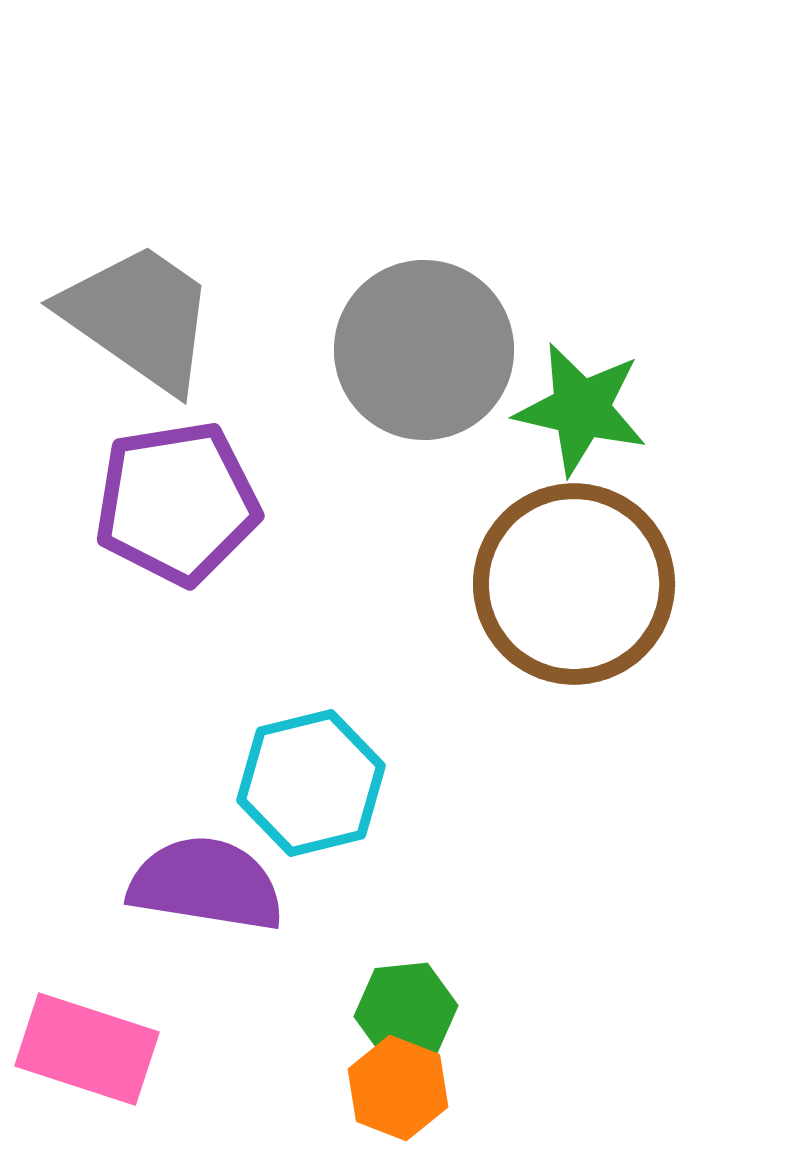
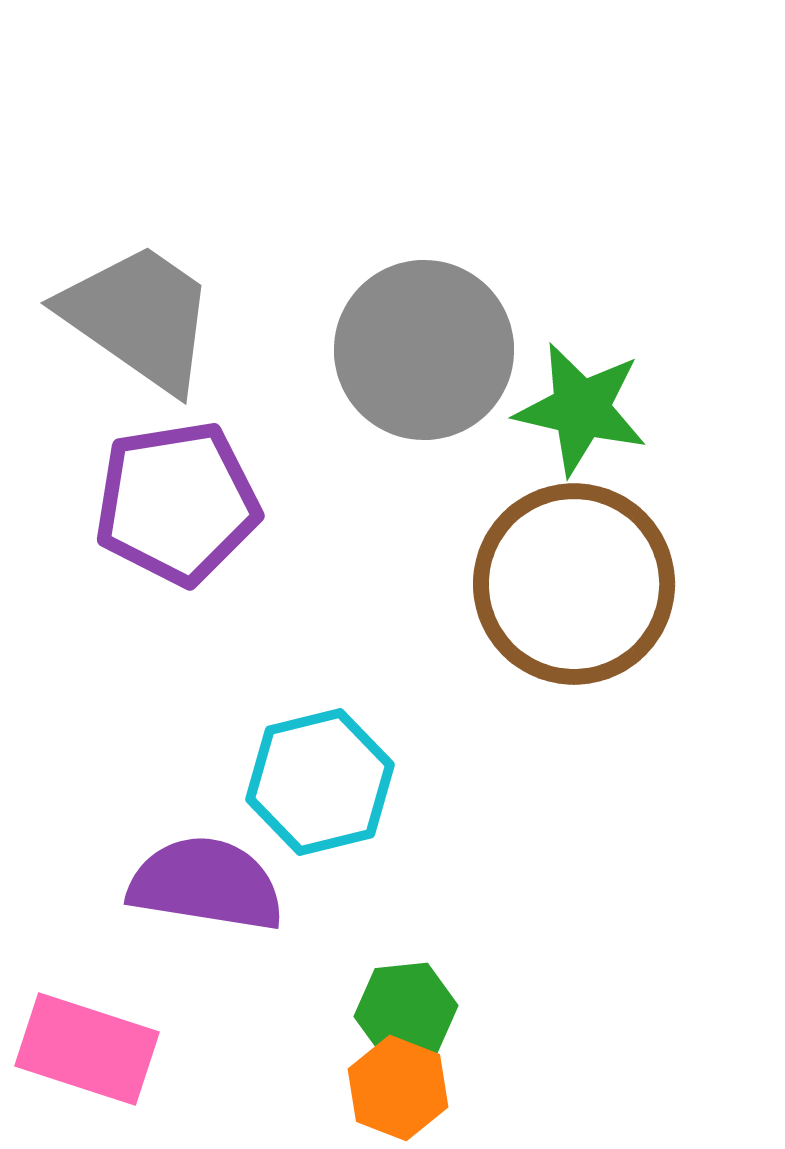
cyan hexagon: moved 9 px right, 1 px up
